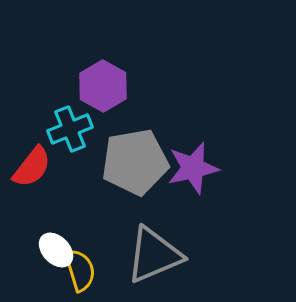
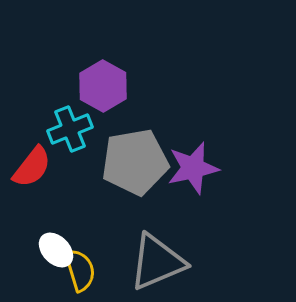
gray triangle: moved 3 px right, 7 px down
